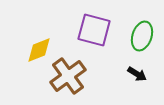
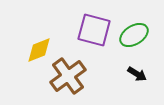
green ellipse: moved 8 px left, 1 px up; rotated 40 degrees clockwise
